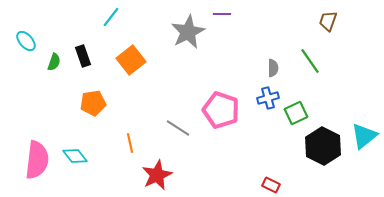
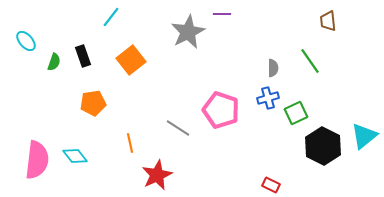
brown trapezoid: rotated 25 degrees counterclockwise
